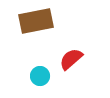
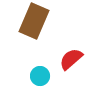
brown rectangle: moved 2 px left; rotated 56 degrees counterclockwise
